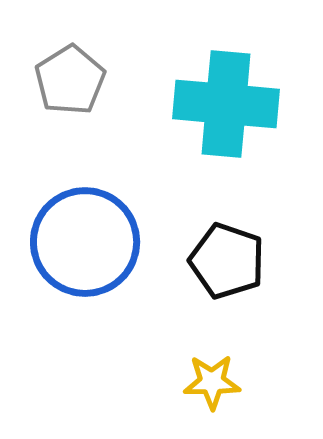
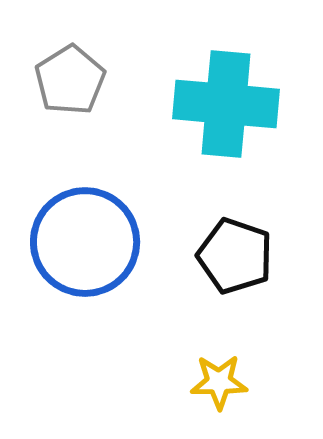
black pentagon: moved 8 px right, 5 px up
yellow star: moved 7 px right
